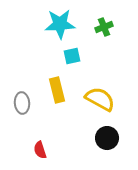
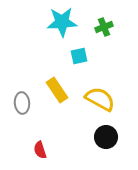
cyan star: moved 2 px right, 2 px up
cyan square: moved 7 px right
yellow rectangle: rotated 20 degrees counterclockwise
black circle: moved 1 px left, 1 px up
